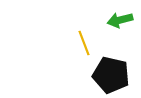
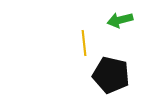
yellow line: rotated 15 degrees clockwise
